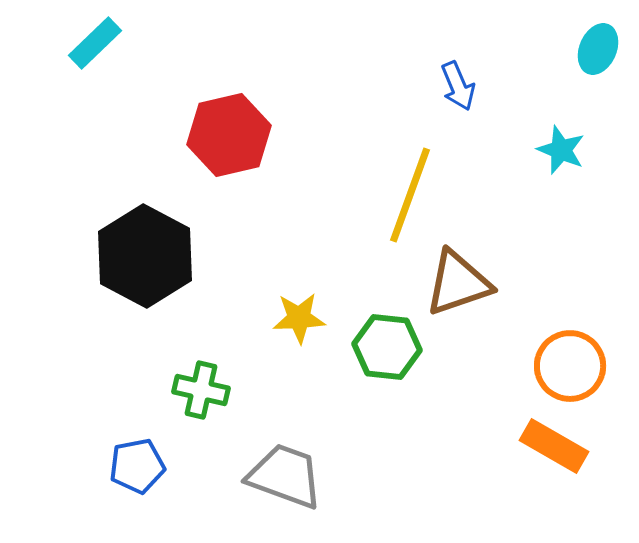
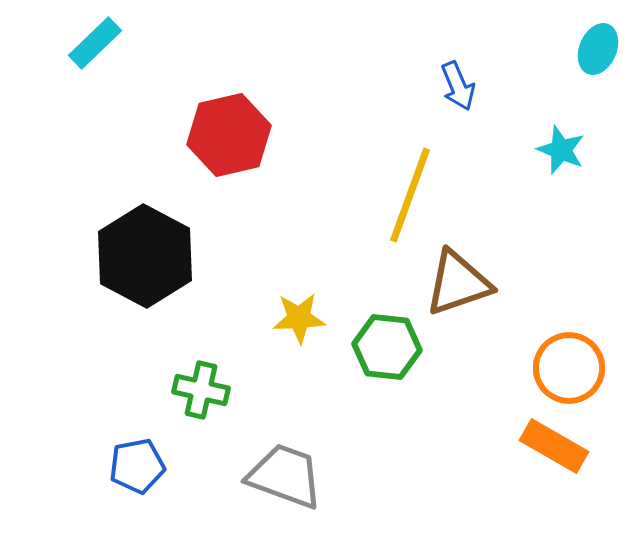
orange circle: moved 1 px left, 2 px down
